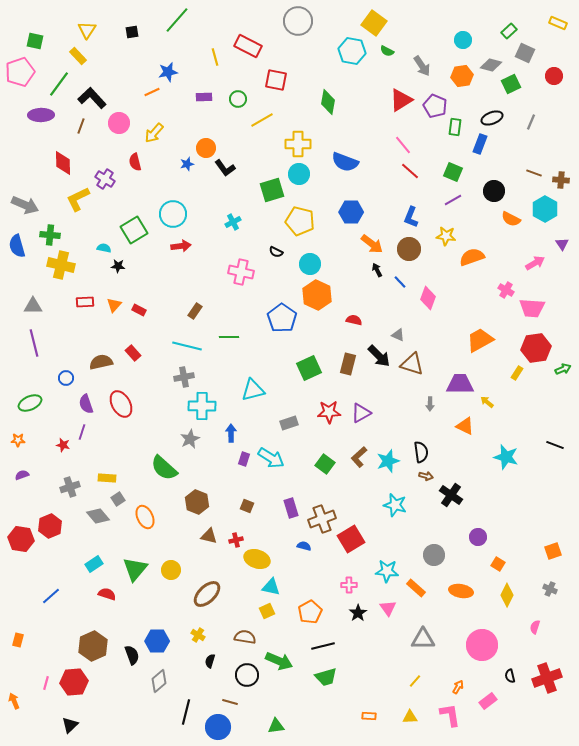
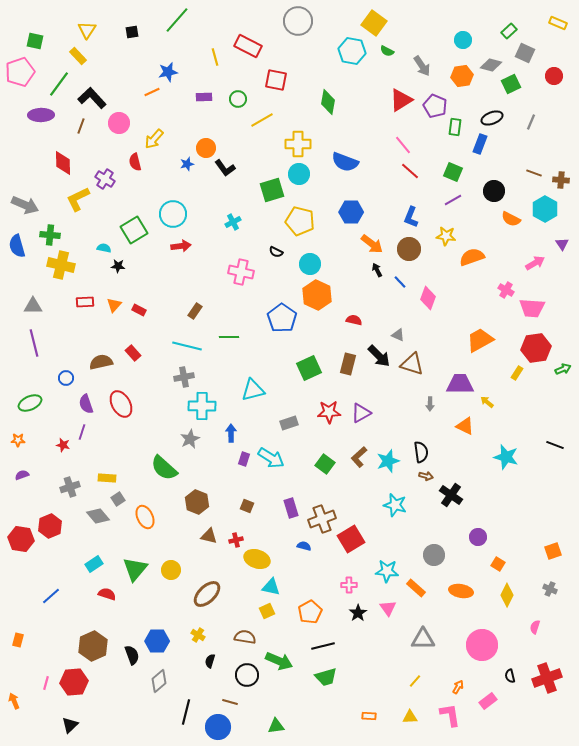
yellow arrow at (154, 133): moved 6 px down
